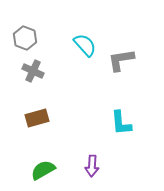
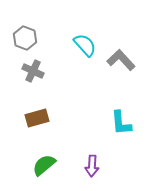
gray L-shape: rotated 56 degrees clockwise
green semicircle: moved 1 px right, 5 px up; rotated 10 degrees counterclockwise
